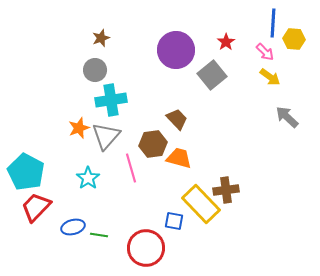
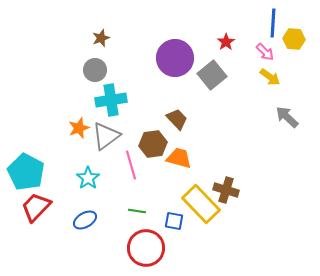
purple circle: moved 1 px left, 8 px down
gray triangle: rotated 12 degrees clockwise
pink line: moved 3 px up
brown cross: rotated 25 degrees clockwise
blue ellipse: moved 12 px right, 7 px up; rotated 15 degrees counterclockwise
green line: moved 38 px right, 24 px up
